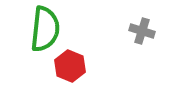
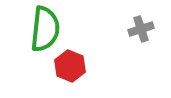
gray cross: moved 1 px left, 2 px up; rotated 35 degrees counterclockwise
